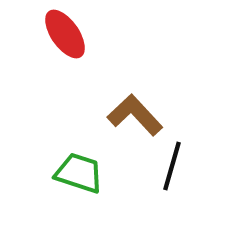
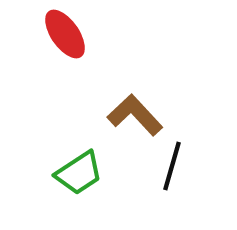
green trapezoid: rotated 129 degrees clockwise
